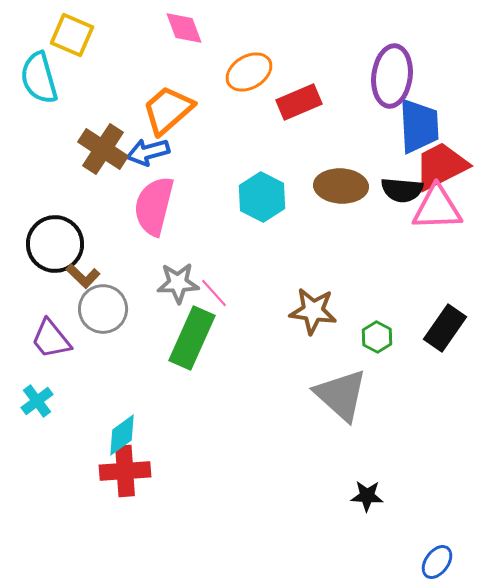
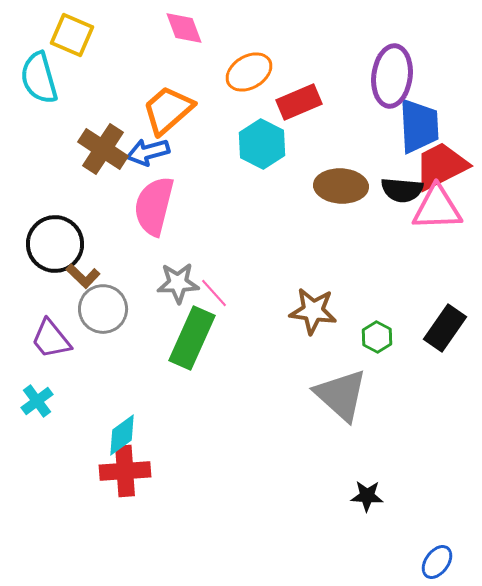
cyan hexagon: moved 53 px up
